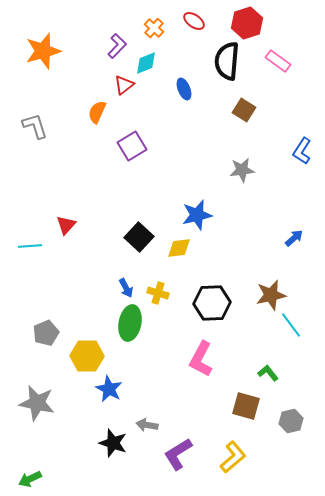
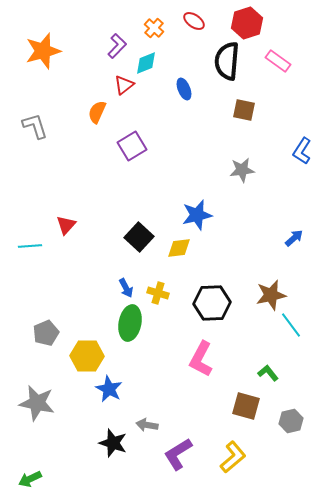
brown square at (244, 110): rotated 20 degrees counterclockwise
